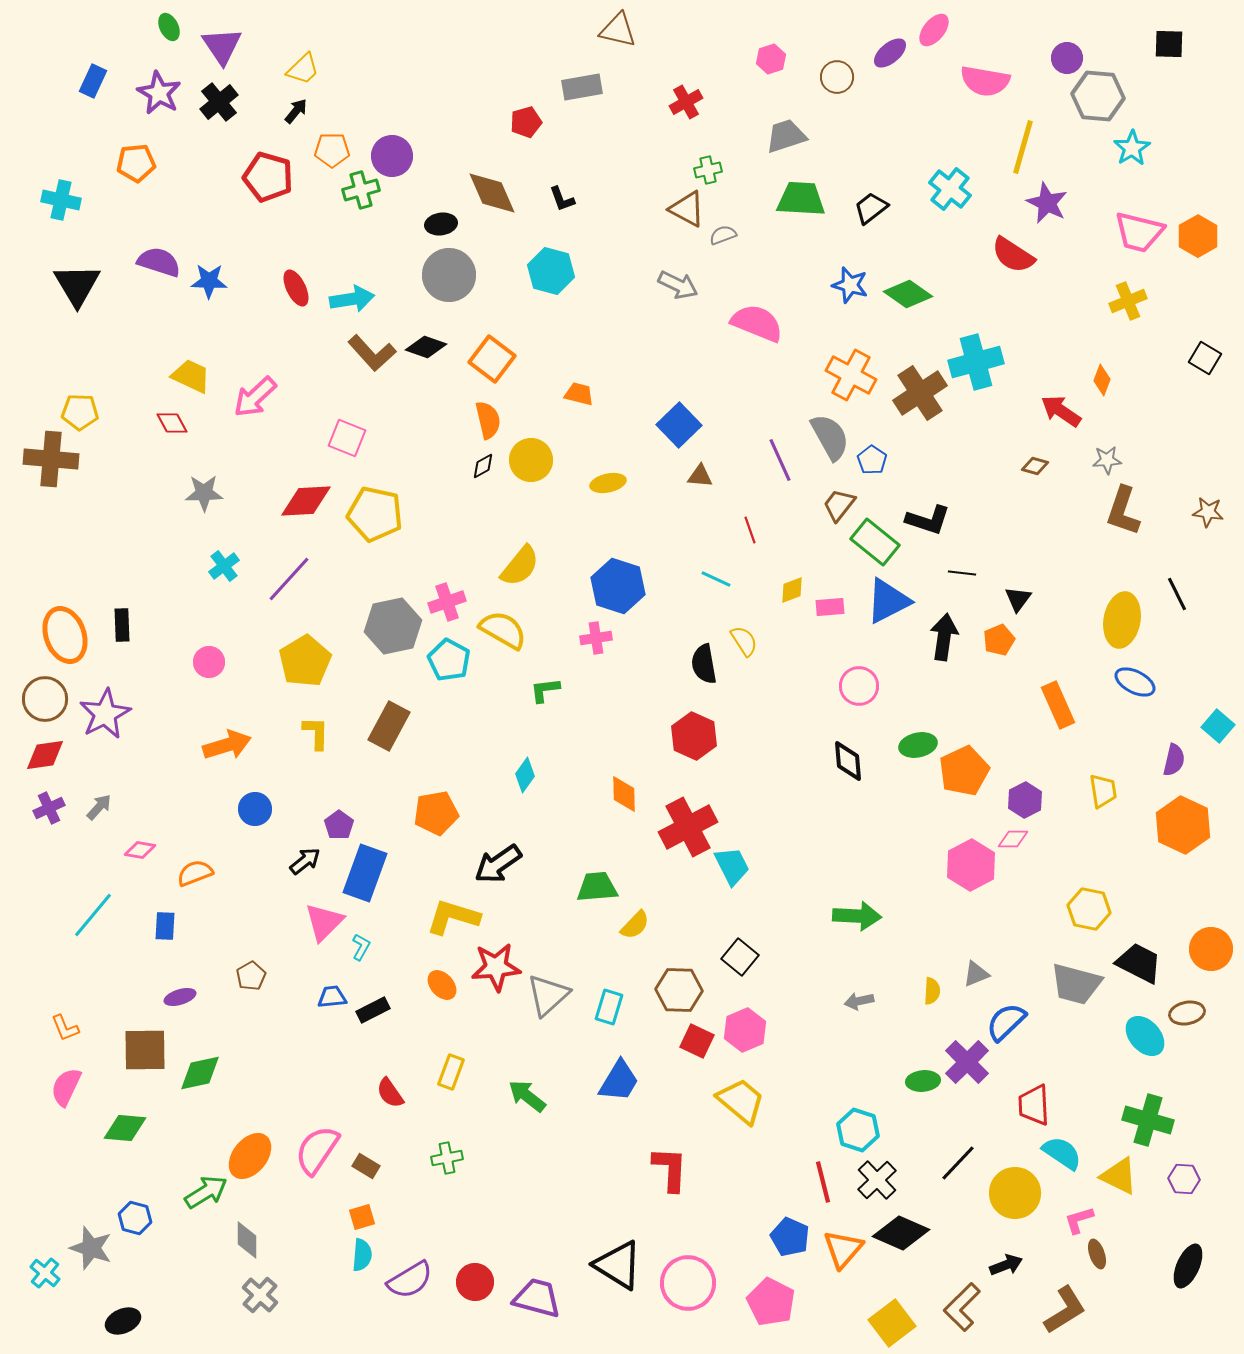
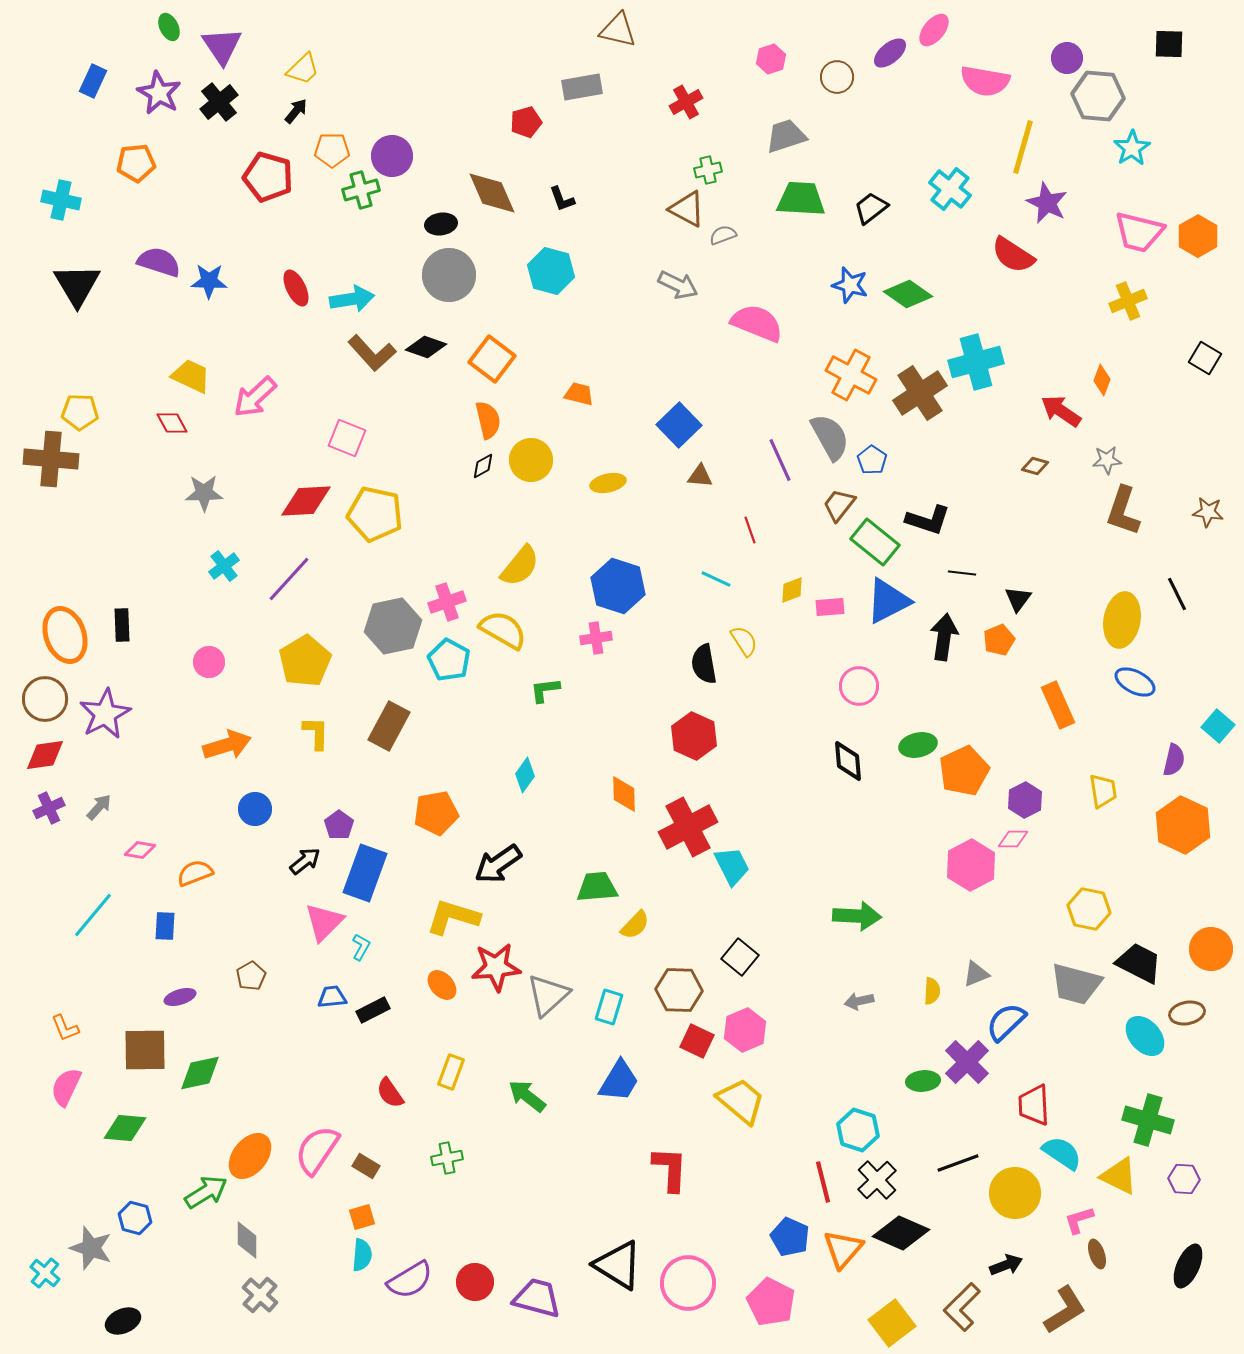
black line at (958, 1163): rotated 27 degrees clockwise
